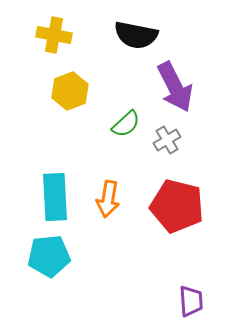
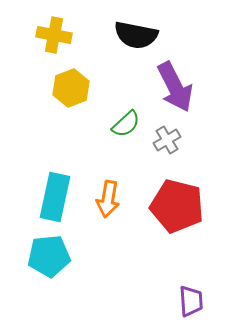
yellow hexagon: moved 1 px right, 3 px up
cyan rectangle: rotated 15 degrees clockwise
